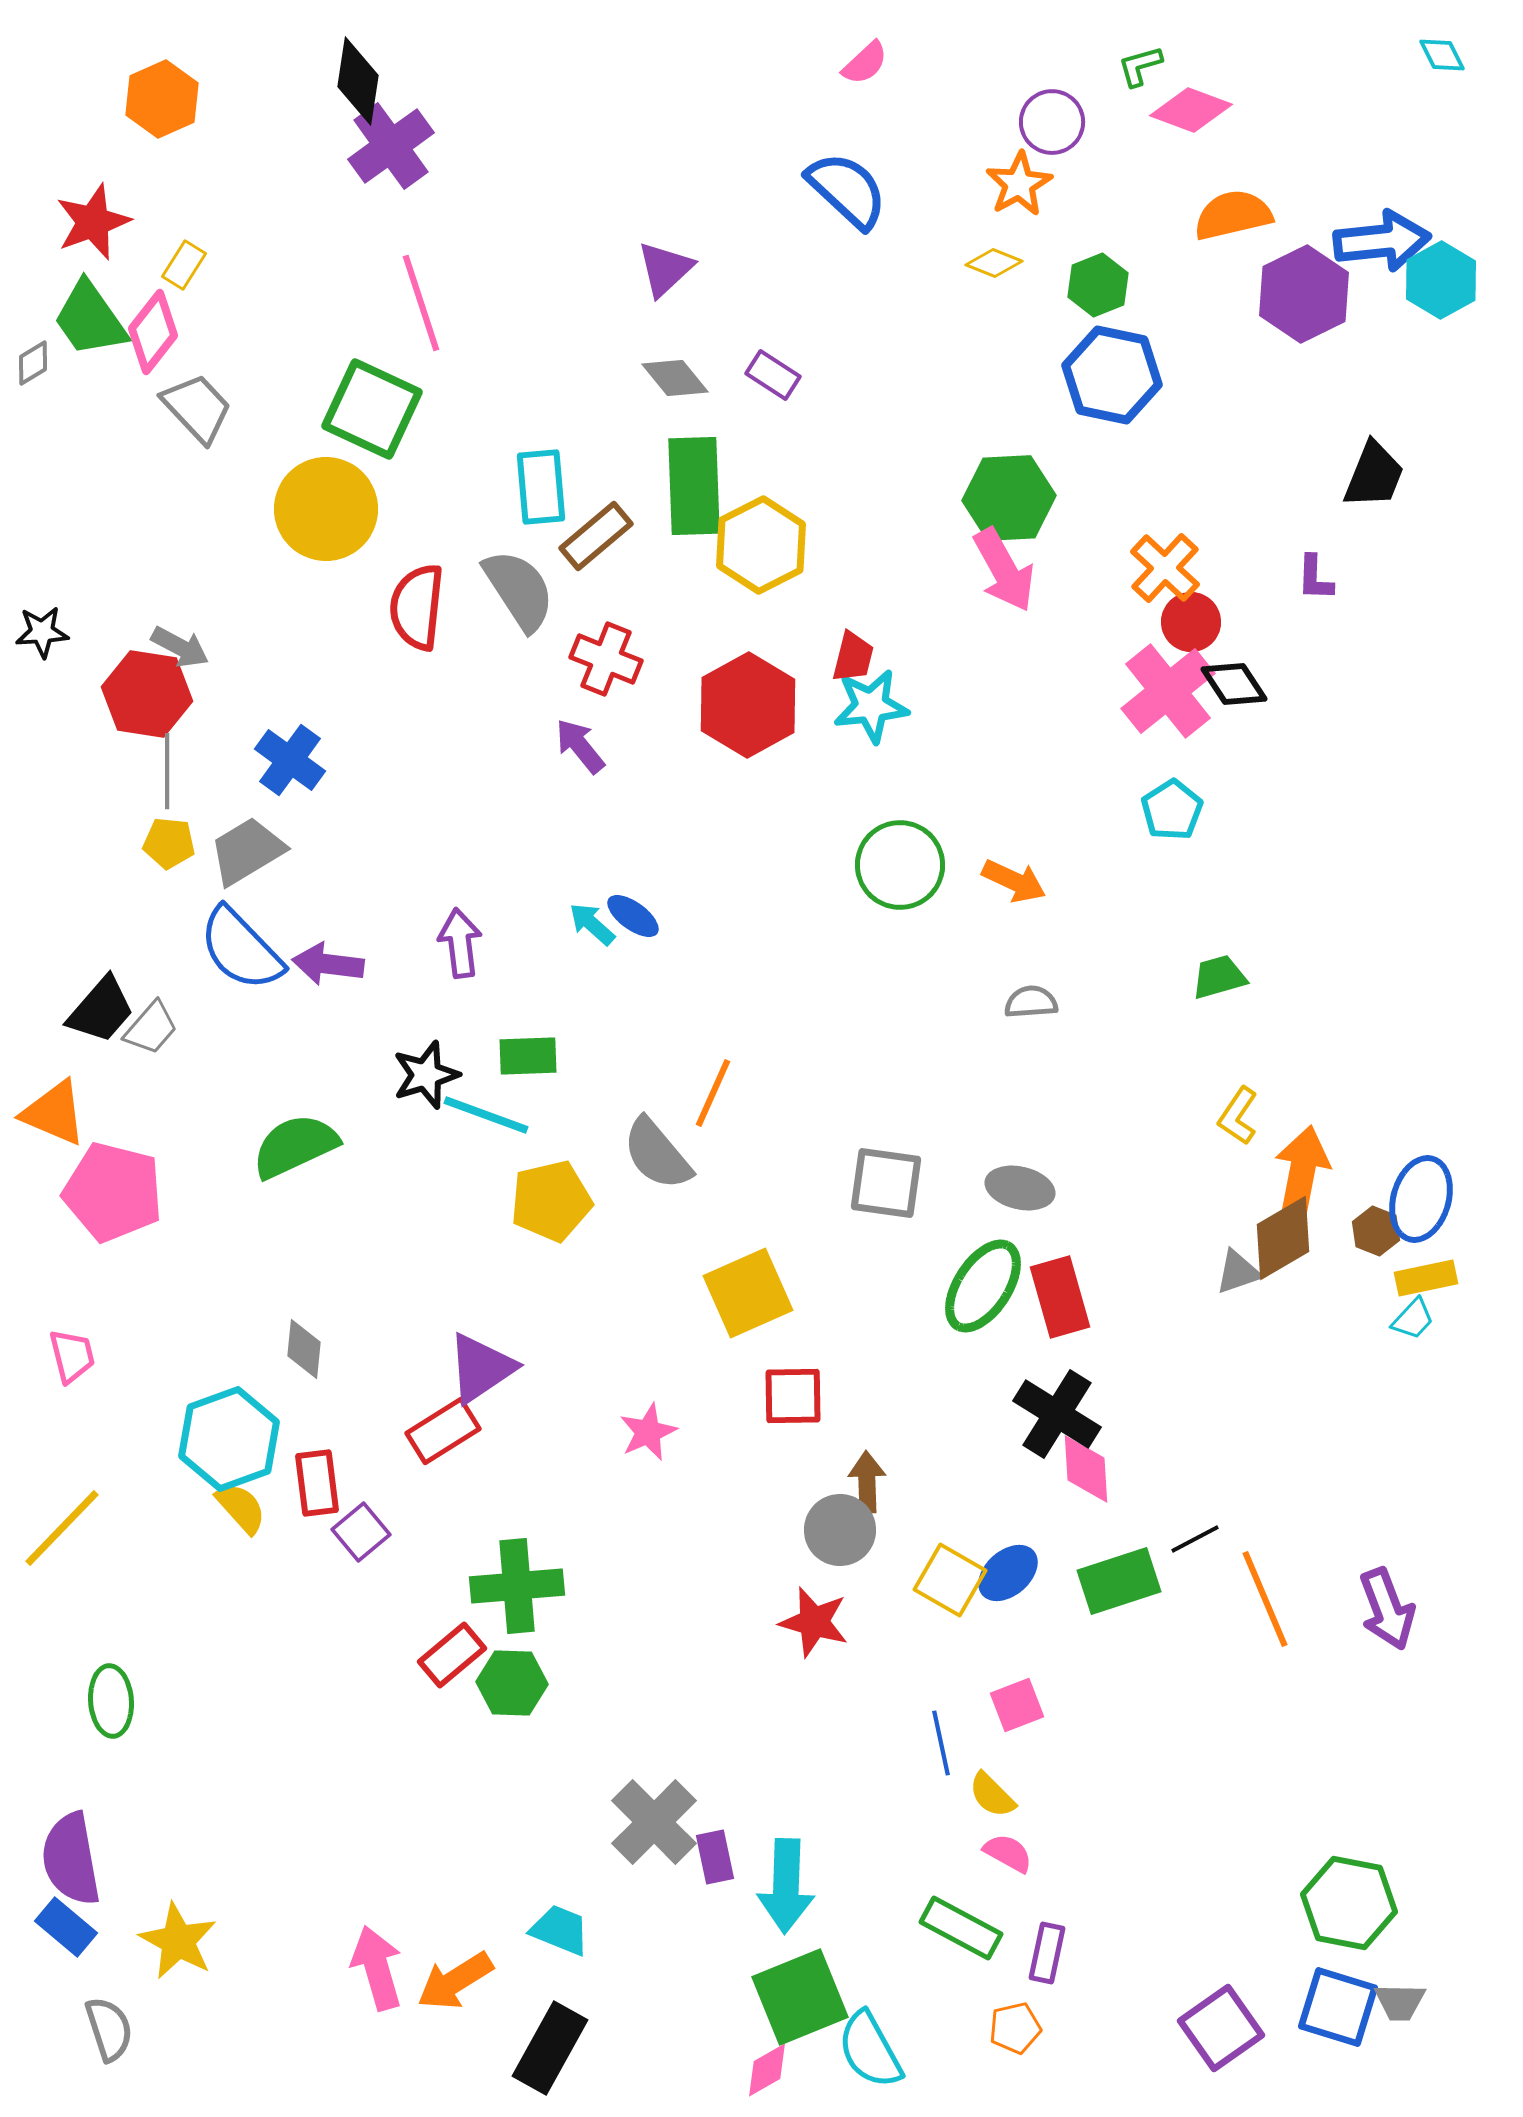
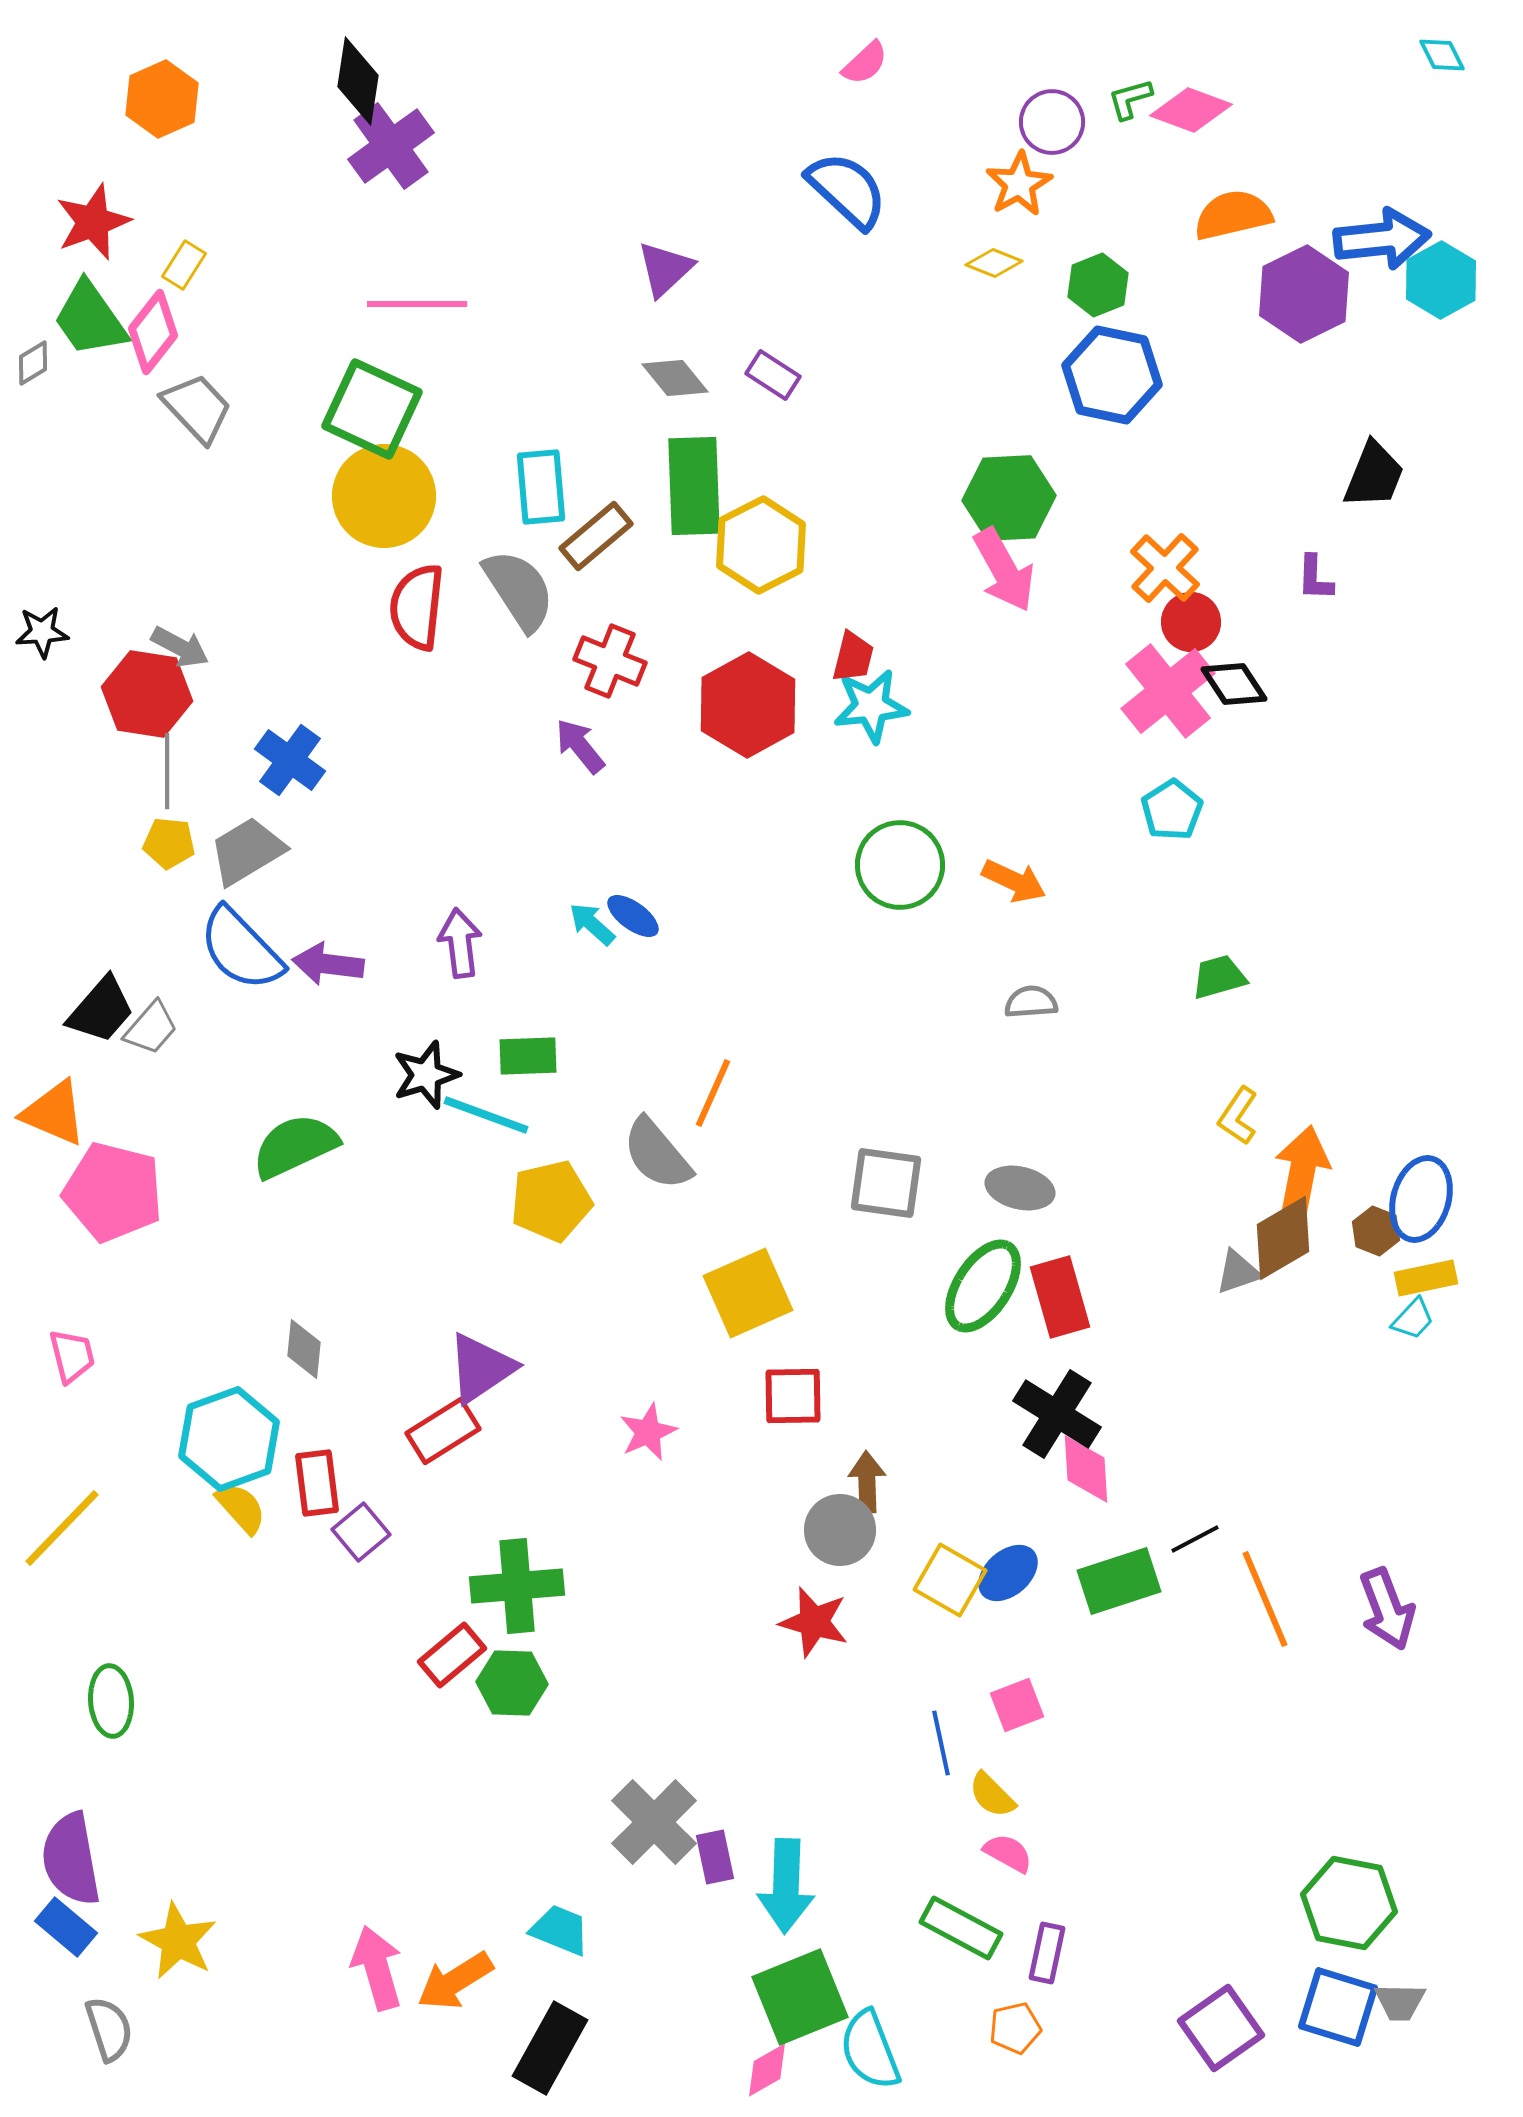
green L-shape at (1140, 66): moved 10 px left, 33 px down
blue arrow at (1382, 241): moved 2 px up
pink line at (421, 303): moved 4 px left, 1 px down; rotated 72 degrees counterclockwise
yellow circle at (326, 509): moved 58 px right, 13 px up
red cross at (606, 659): moved 4 px right, 2 px down
cyan semicircle at (870, 2050): rotated 8 degrees clockwise
